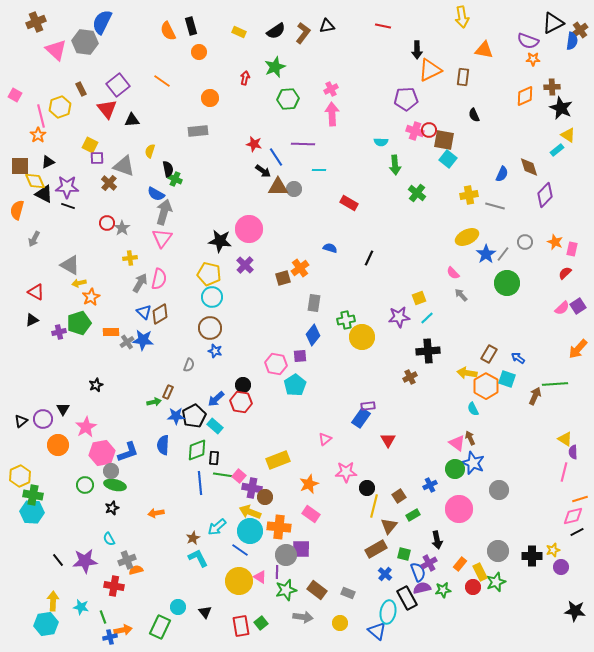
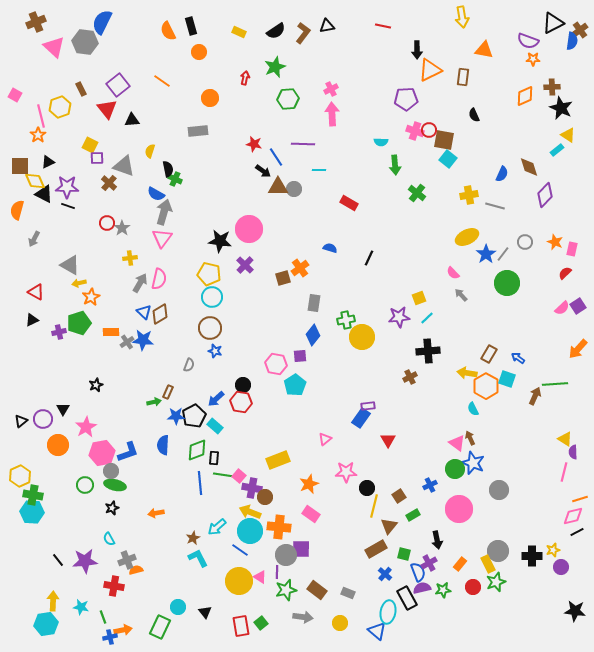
pink triangle at (56, 50): moved 2 px left, 3 px up
yellow rectangle at (480, 572): moved 8 px right, 8 px up
